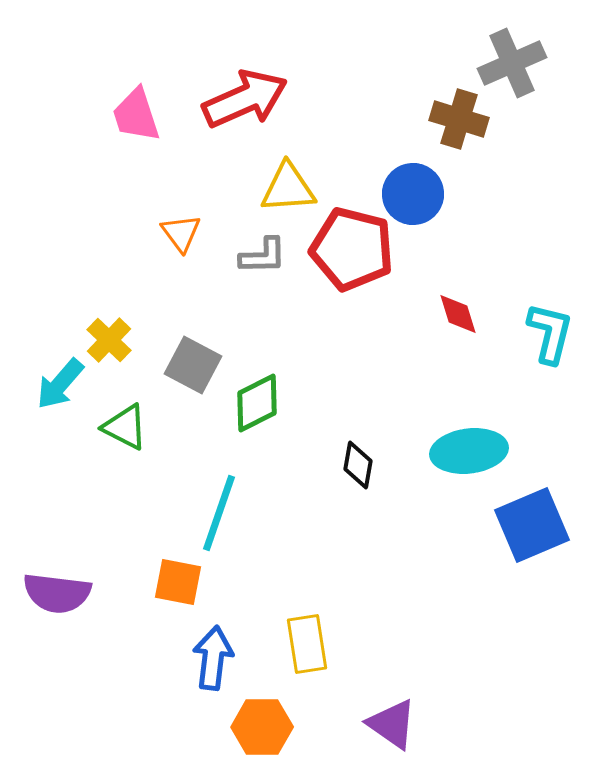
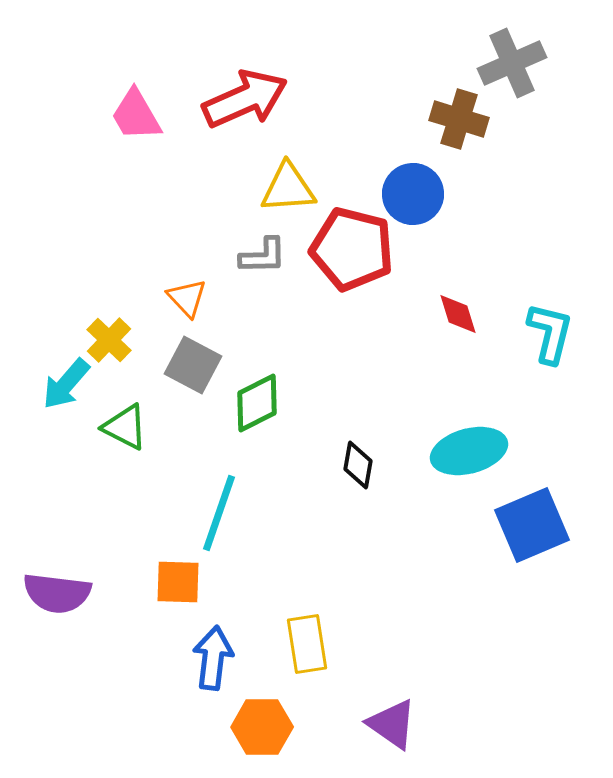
pink trapezoid: rotated 12 degrees counterclockwise
orange triangle: moved 6 px right, 65 px down; rotated 6 degrees counterclockwise
cyan arrow: moved 6 px right
cyan ellipse: rotated 8 degrees counterclockwise
orange square: rotated 9 degrees counterclockwise
